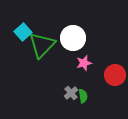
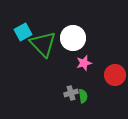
cyan square: rotated 12 degrees clockwise
green triangle: moved 1 px right, 1 px up; rotated 28 degrees counterclockwise
gray cross: rotated 24 degrees clockwise
